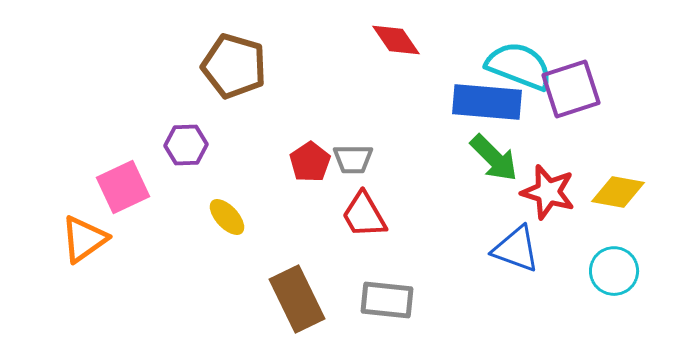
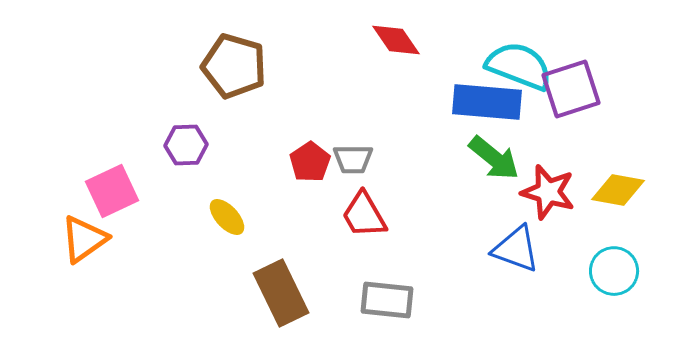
green arrow: rotated 6 degrees counterclockwise
pink square: moved 11 px left, 4 px down
yellow diamond: moved 2 px up
brown rectangle: moved 16 px left, 6 px up
